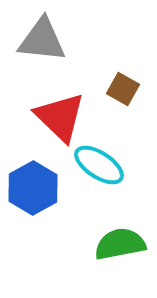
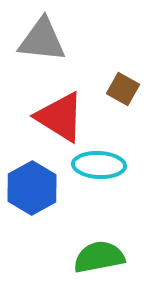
red triangle: rotated 12 degrees counterclockwise
cyan ellipse: rotated 30 degrees counterclockwise
blue hexagon: moved 1 px left
green semicircle: moved 21 px left, 13 px down
